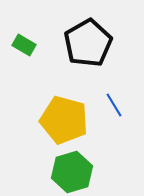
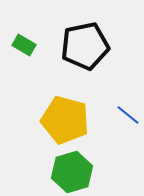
black pentagon: moved 3 px left, 3 px down; rotated 18 degrees clockwise
blue line: moved 14 px right, 10 px down; rotated 20 degrees counterclockwise
yellow pentagon: moved 1 px right
